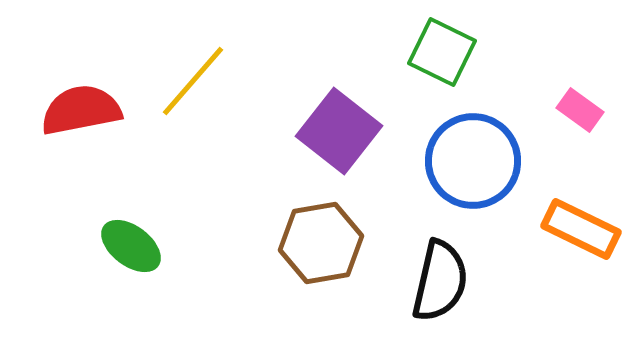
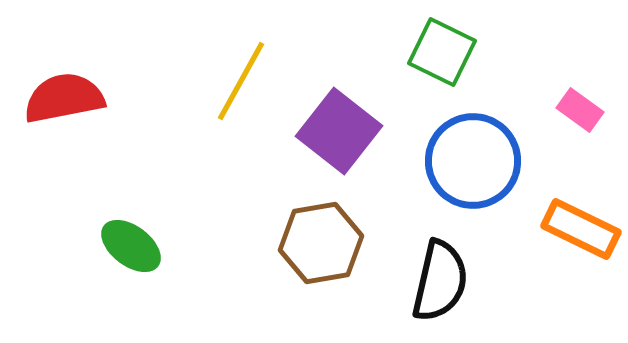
yellow line: moved 48 px right; rotated 12 degrees counterclockwise
red semicircle: moved 17 px left, 12 px up
